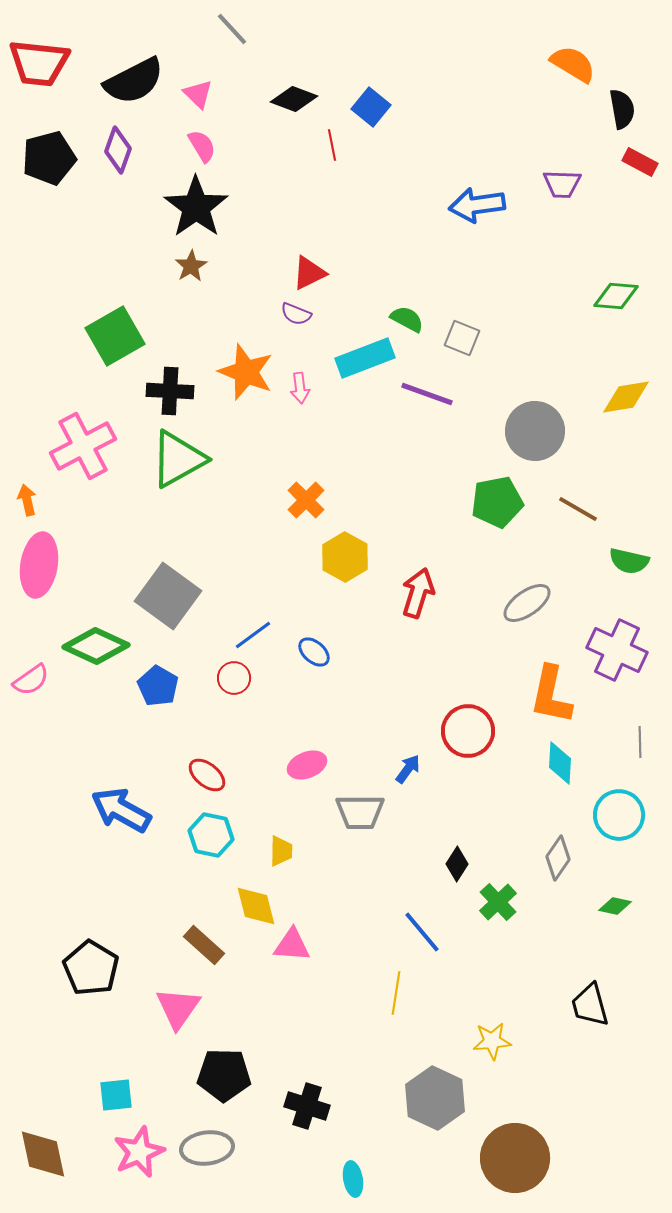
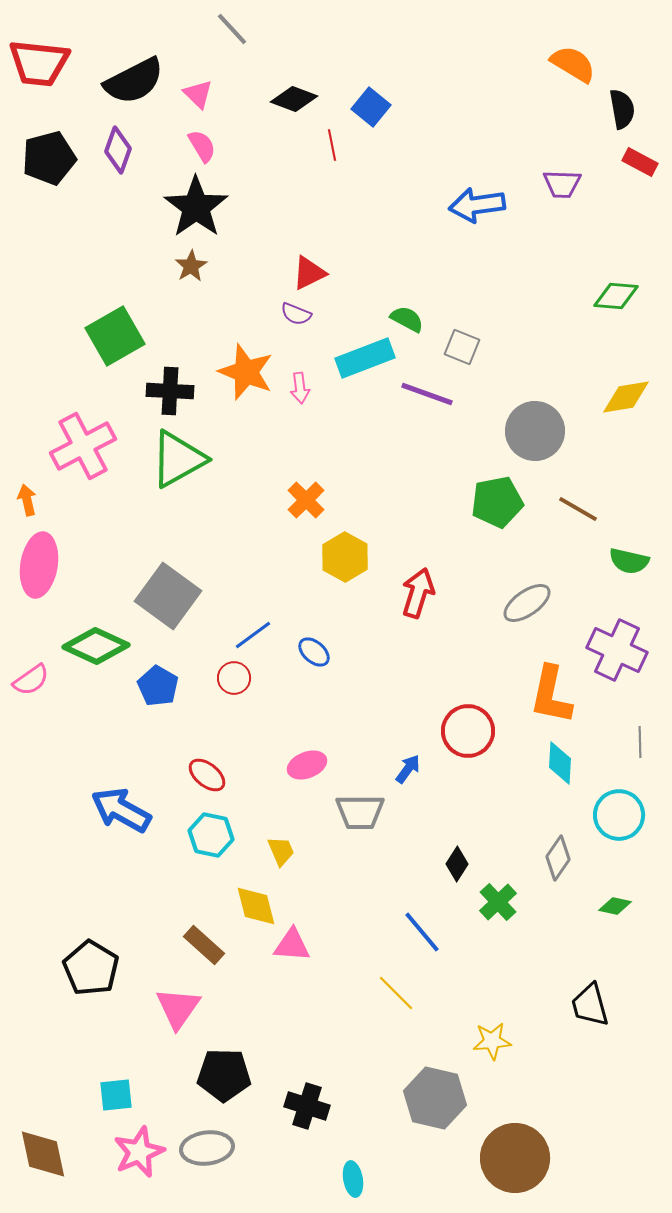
gray square at (462, 338): moved 9 px down
yellow trapezoid at (281, 851): rotated 24 degrees counterclockwise
yellow line at (396, 993): rotated 54 degrees counterclockwise
gray hexagon at (435, 1098): rotated 12 degrees counterclockwise
